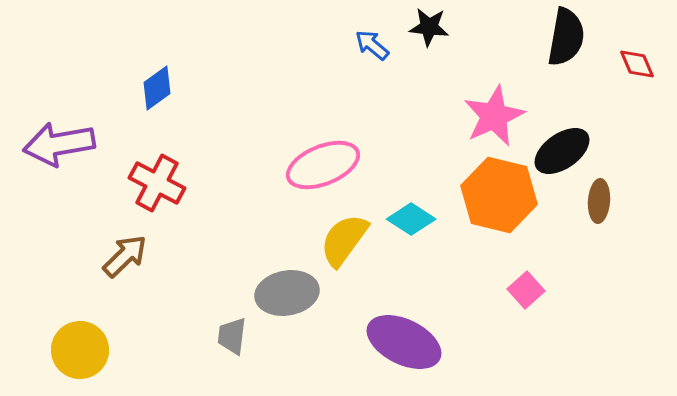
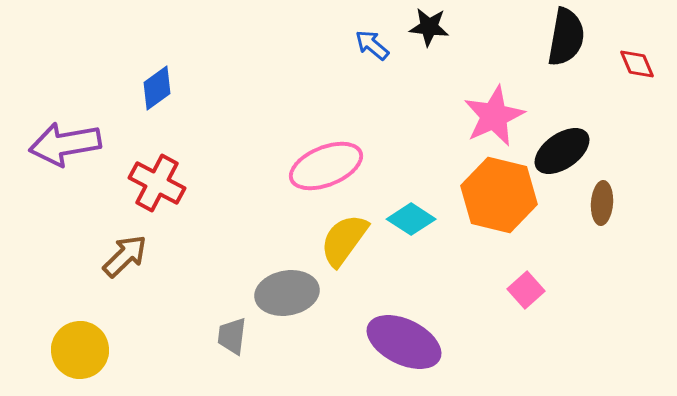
purple arrow: moved 6 px right
pink ellipse: moved 3 px right, 1 px down
brown ellipse: moved 3 px right, 2 px down
